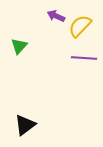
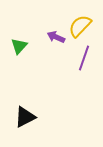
purple arrow: moved 21 px down
purple line: rotated 75 degrees counterclockwise
black triangle: moved 8 px up; rotated 10 degrees clockwise
